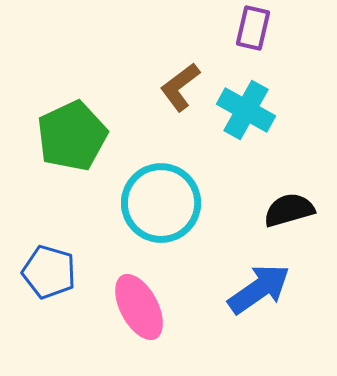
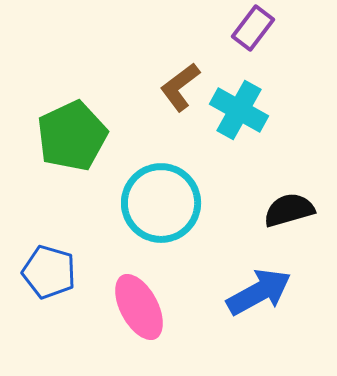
purple rectangle: rotated 24 degrees clockwise
cyan cross: moved 7 px left
blue arrow: moved 3 px down; rotated 6 degrees clockwise
